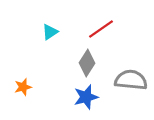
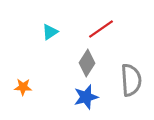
gray semicircle: rotated 80 degrees clockwise
orange star: rotated 18 degrees clockwise
